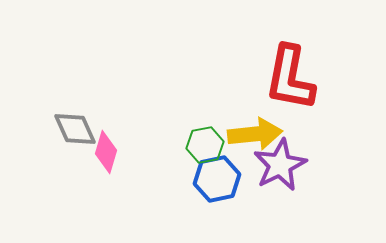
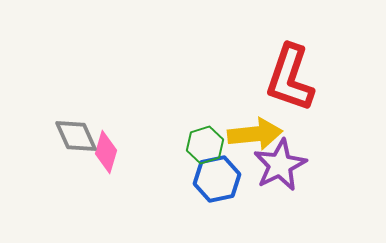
red L-shape: rotated 8 degrees clockwise
gray diamond: moved 1 px right, 7 px down
green hexagon: rotated 6 degrees counterclockwise
